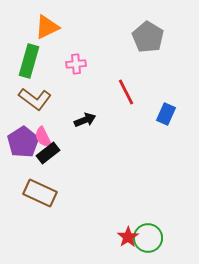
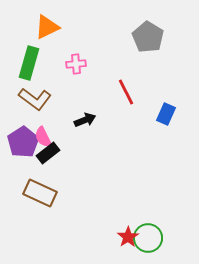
green rectangle: moved 2 px down
